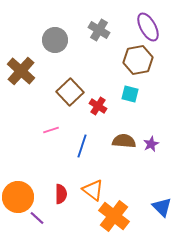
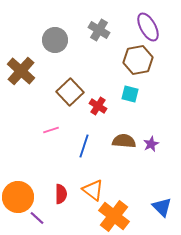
blue line: moved 2 px right
